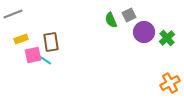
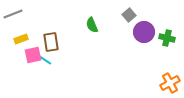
gray square: rotated 16 degrees counterclockwise
green semicircle: moved 19 px left, 5 px down
green cross: rotated 35 degrees counterclockwise
